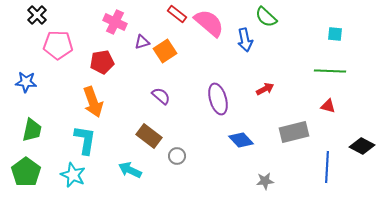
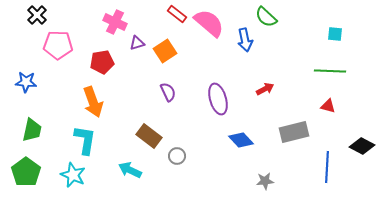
purple triangle: moved 5 px left, 1 px down
purple semicircle: moved 7 px right, 4 px up; rotated 24 degrees clockwise
